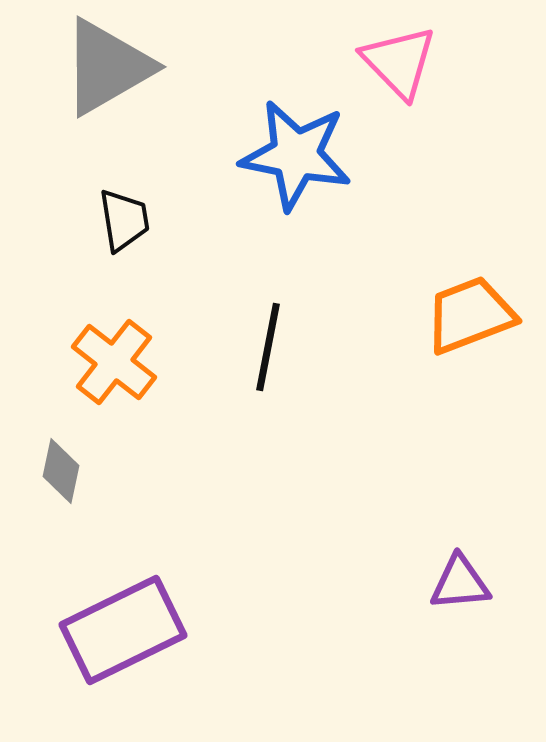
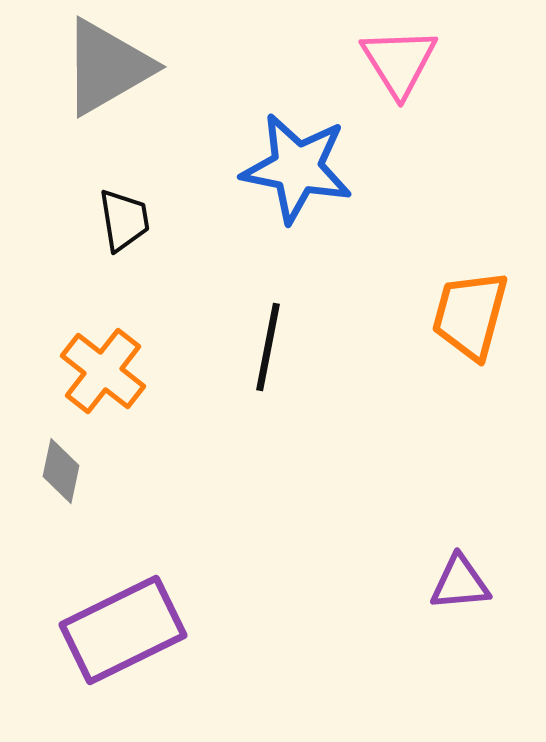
pink triangle: rotated 12 degrees clockwise
blue star: moved 1 px right, 13 px down
orange trapezoid: rotated 54 degrees counterclockwise
orange cross: moved 11 px left, 9 px down
